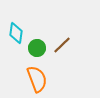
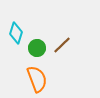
cyan diamond: rotated 10 degrees clockwise
